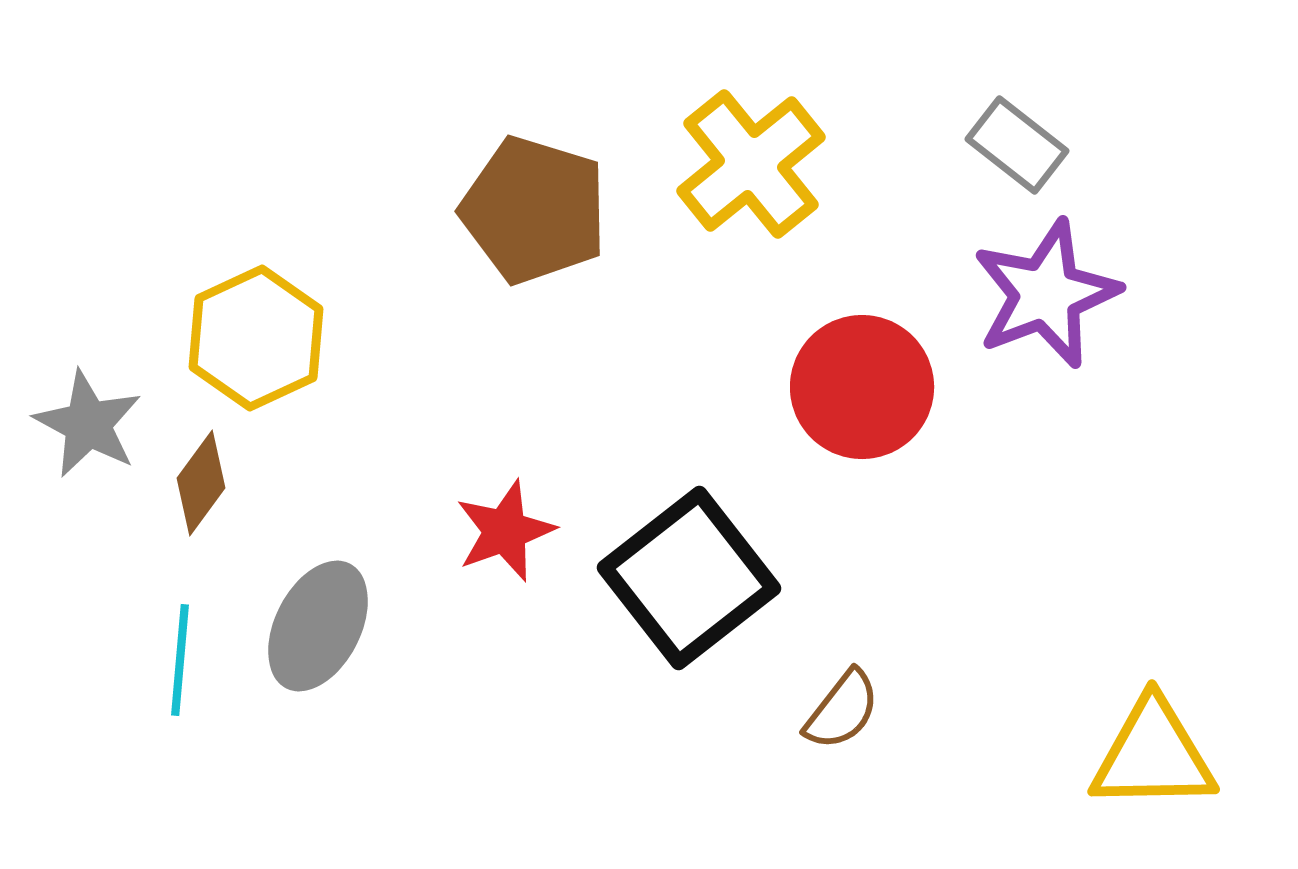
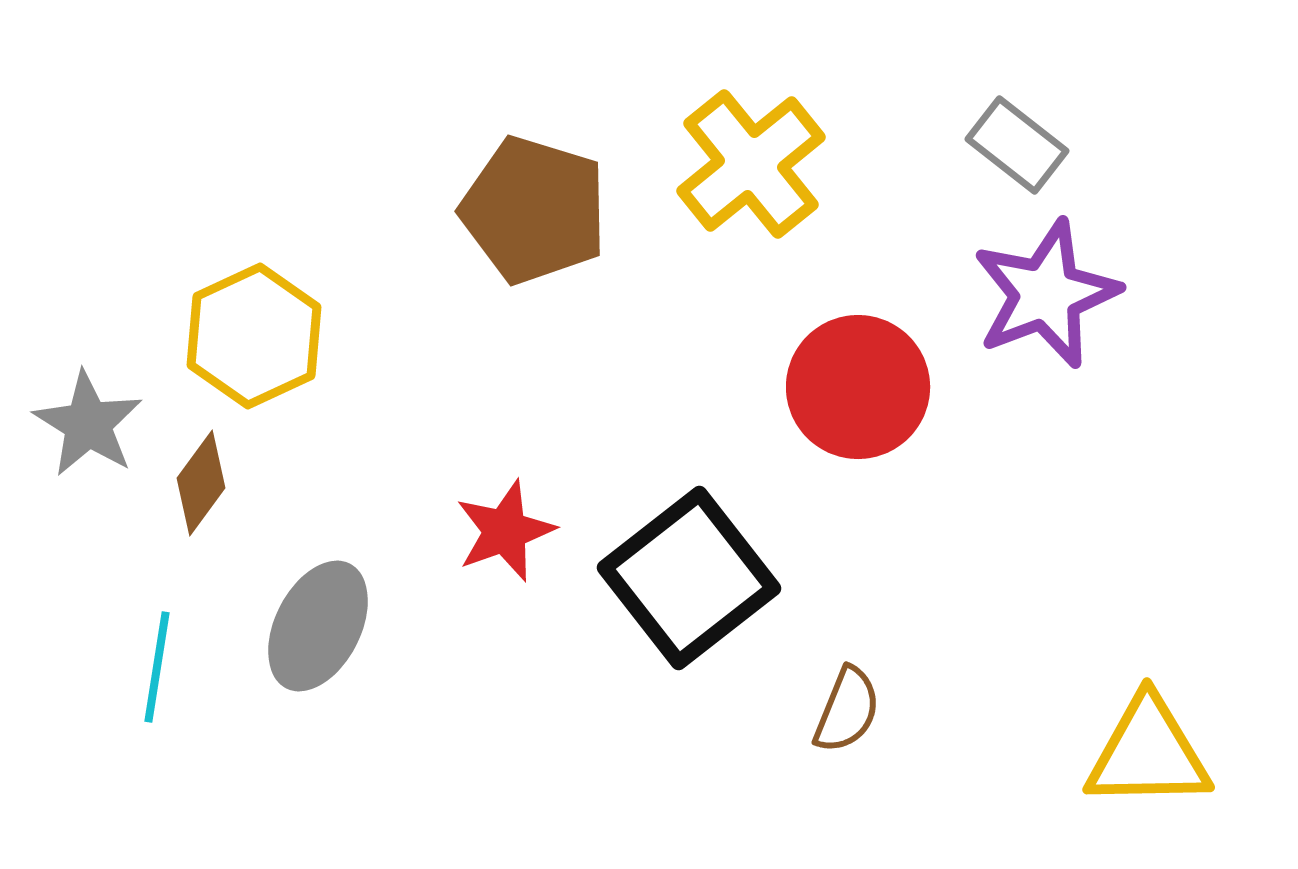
yellow hexagon: moved 2 px left, 2 px up
red circle: moved 4 px left
gray star: rotated 4 degrees clockwise
cyan line: moved 23 px left, 7 px down; rotated 4 degrees clockwise
brown semicircle: moved 5 px right; rotated 16 degrees counterclockwise
yellow triangle: moved 5 px left, 2 px up
